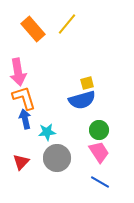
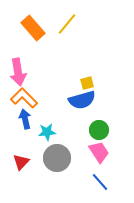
orange rectangle: moved 1 px up
orange L-shape: rotated 28 degrees counterclockwise
blue line: rotated 18 degrees clockwise
